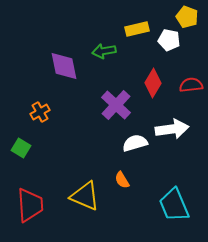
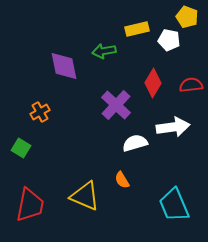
white arrow: moved 1 px right, 2 px up
red trapezoid: rotated 15 degrees clockwise
